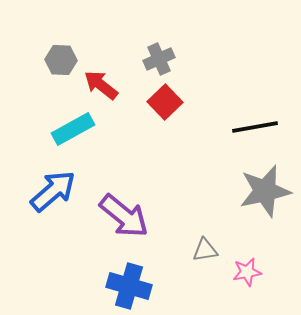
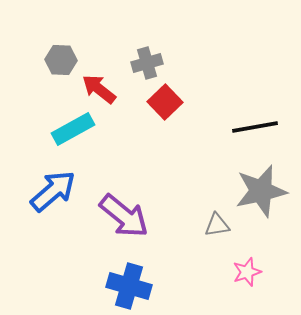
gray cross: moved 12 px left, 4 px down; rotated 8 degrees clockwise
red arrow: moved 2 px left, 4 px down
gray star: moved 4 px left
gray triangle: moved 12 px right, 25 px up
pink star: rotated 8 degrees counterclockwise
